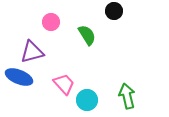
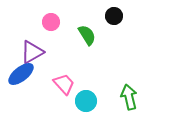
black circle: moved 5 px down
purple triangle: rotated 15 degrees counterclockwise
blue ellipse: moved 2 px right, 3 px up; rotated 60 degrees counterclockwise
green arrow: moved 2 px right, 1 px down
cyan circle: moved 1 px left, 1 px down
